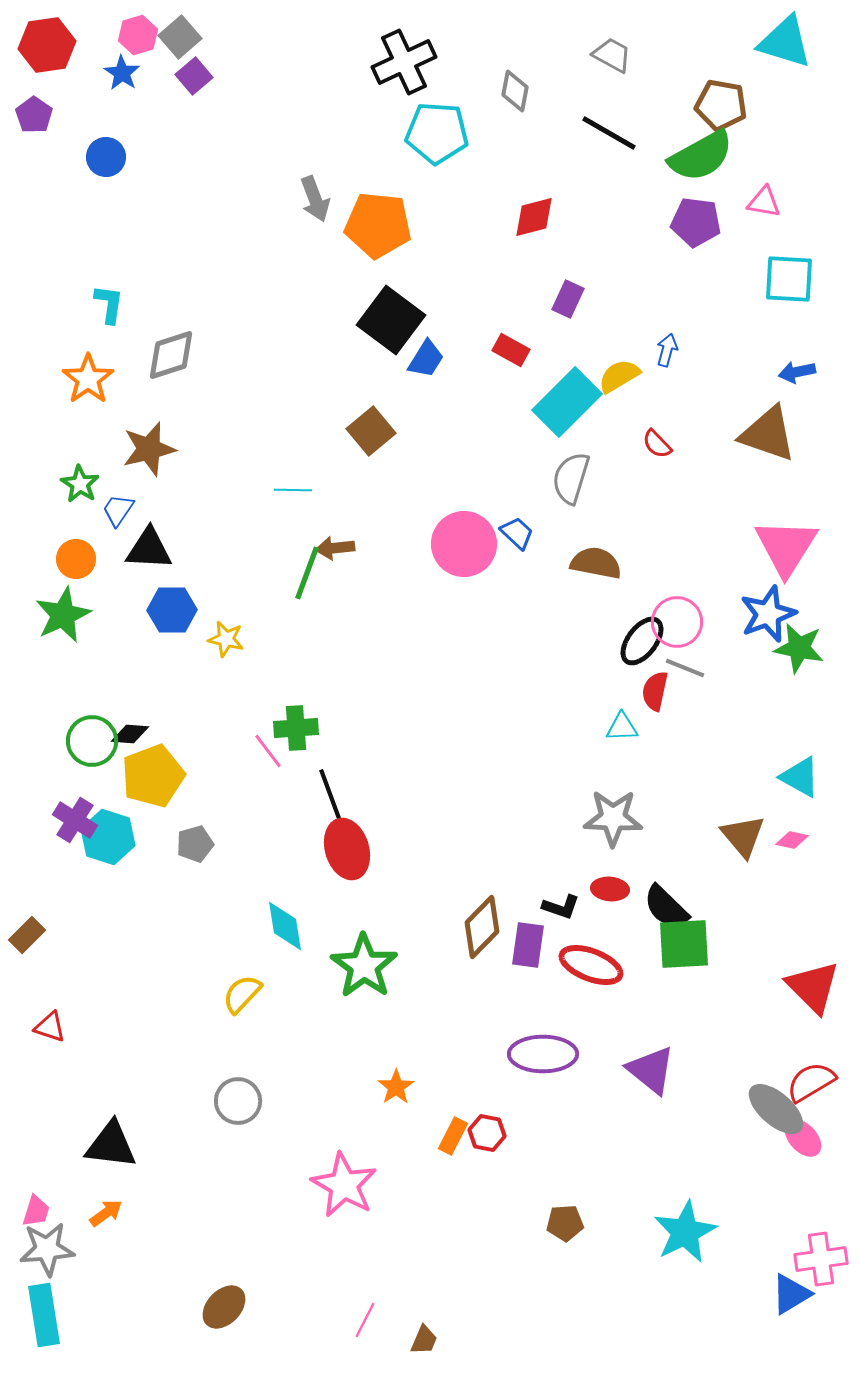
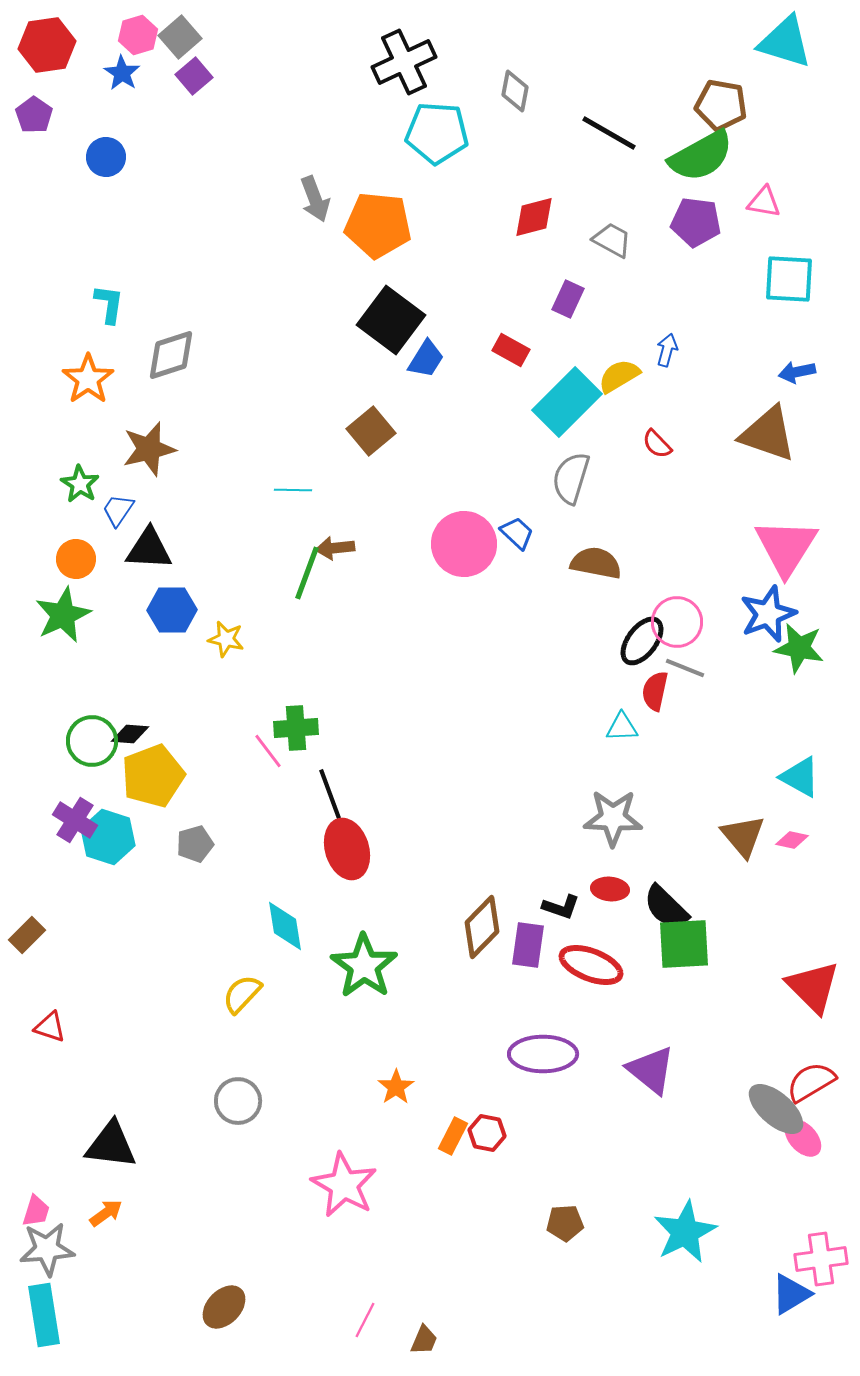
gray trapezoid at (612, 55): moved 185 px down
